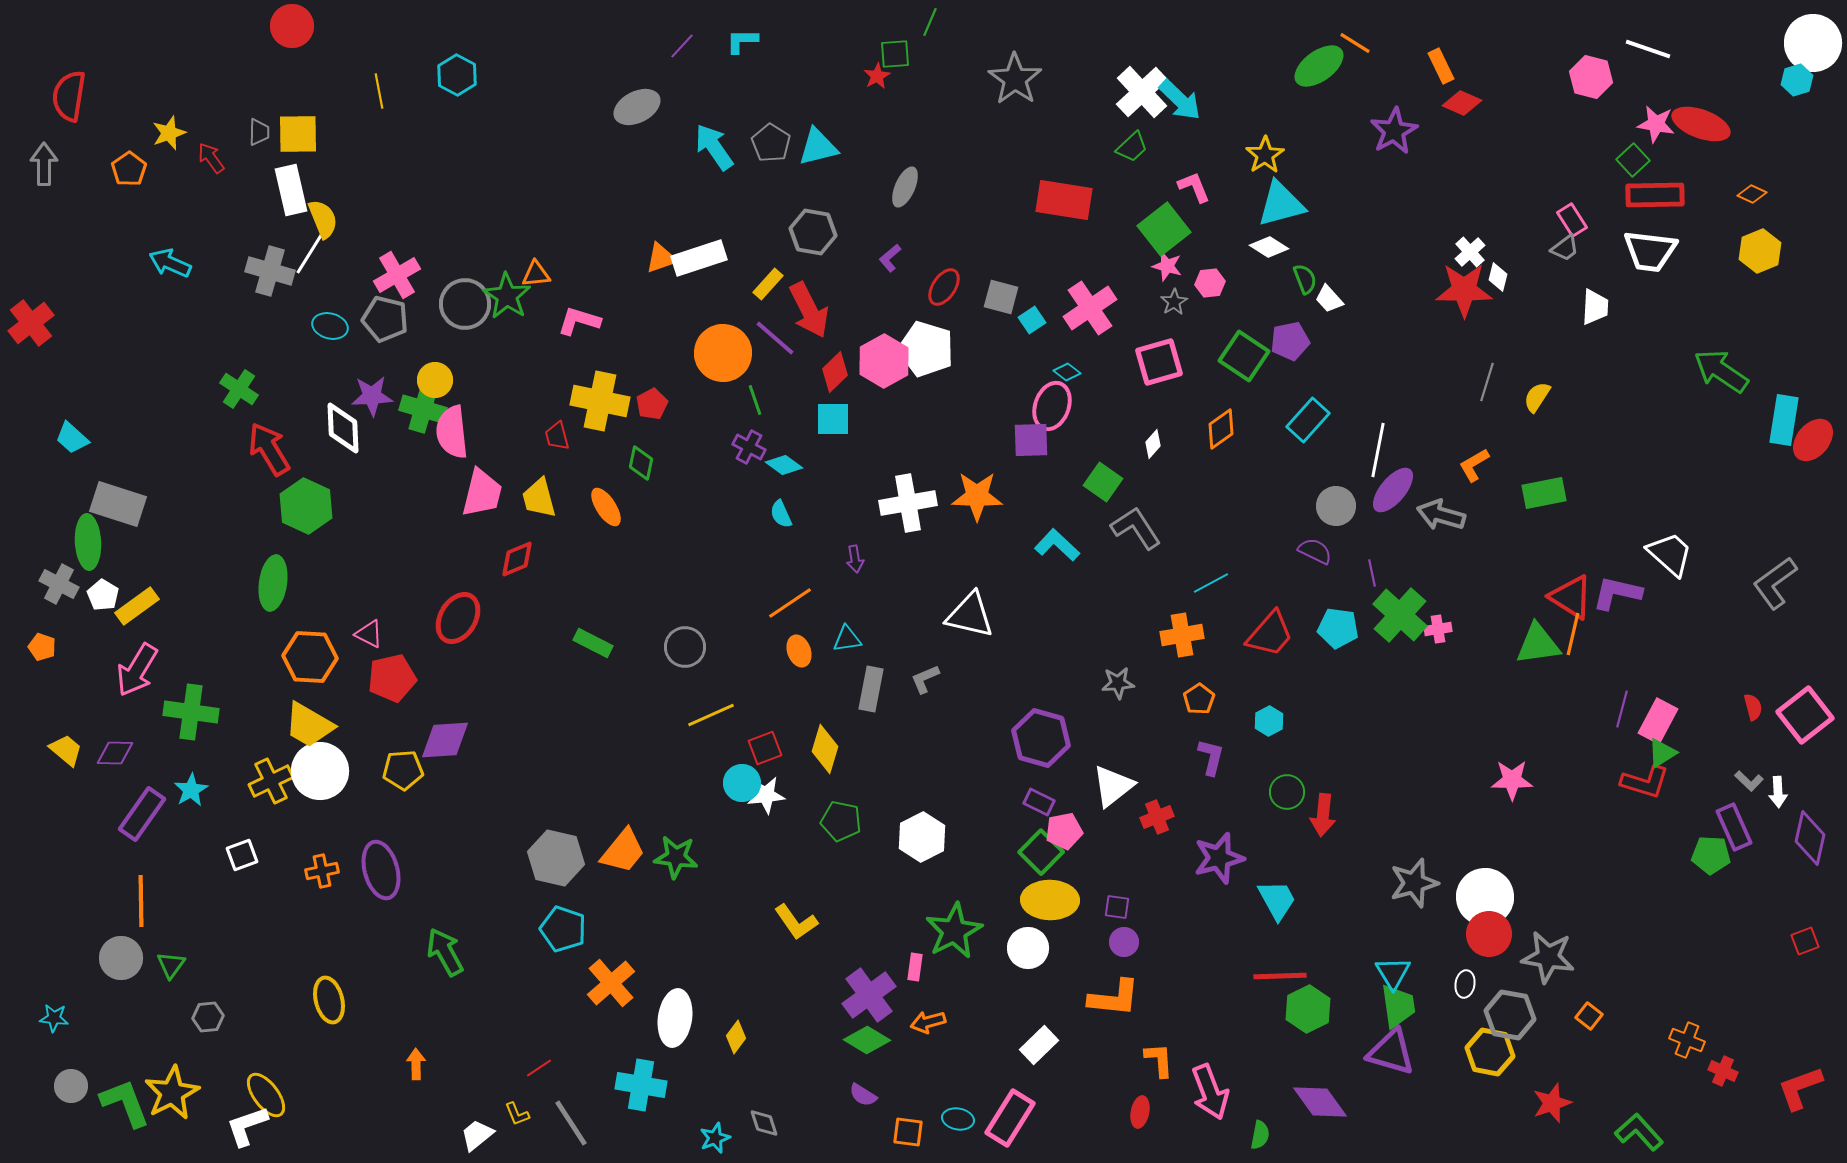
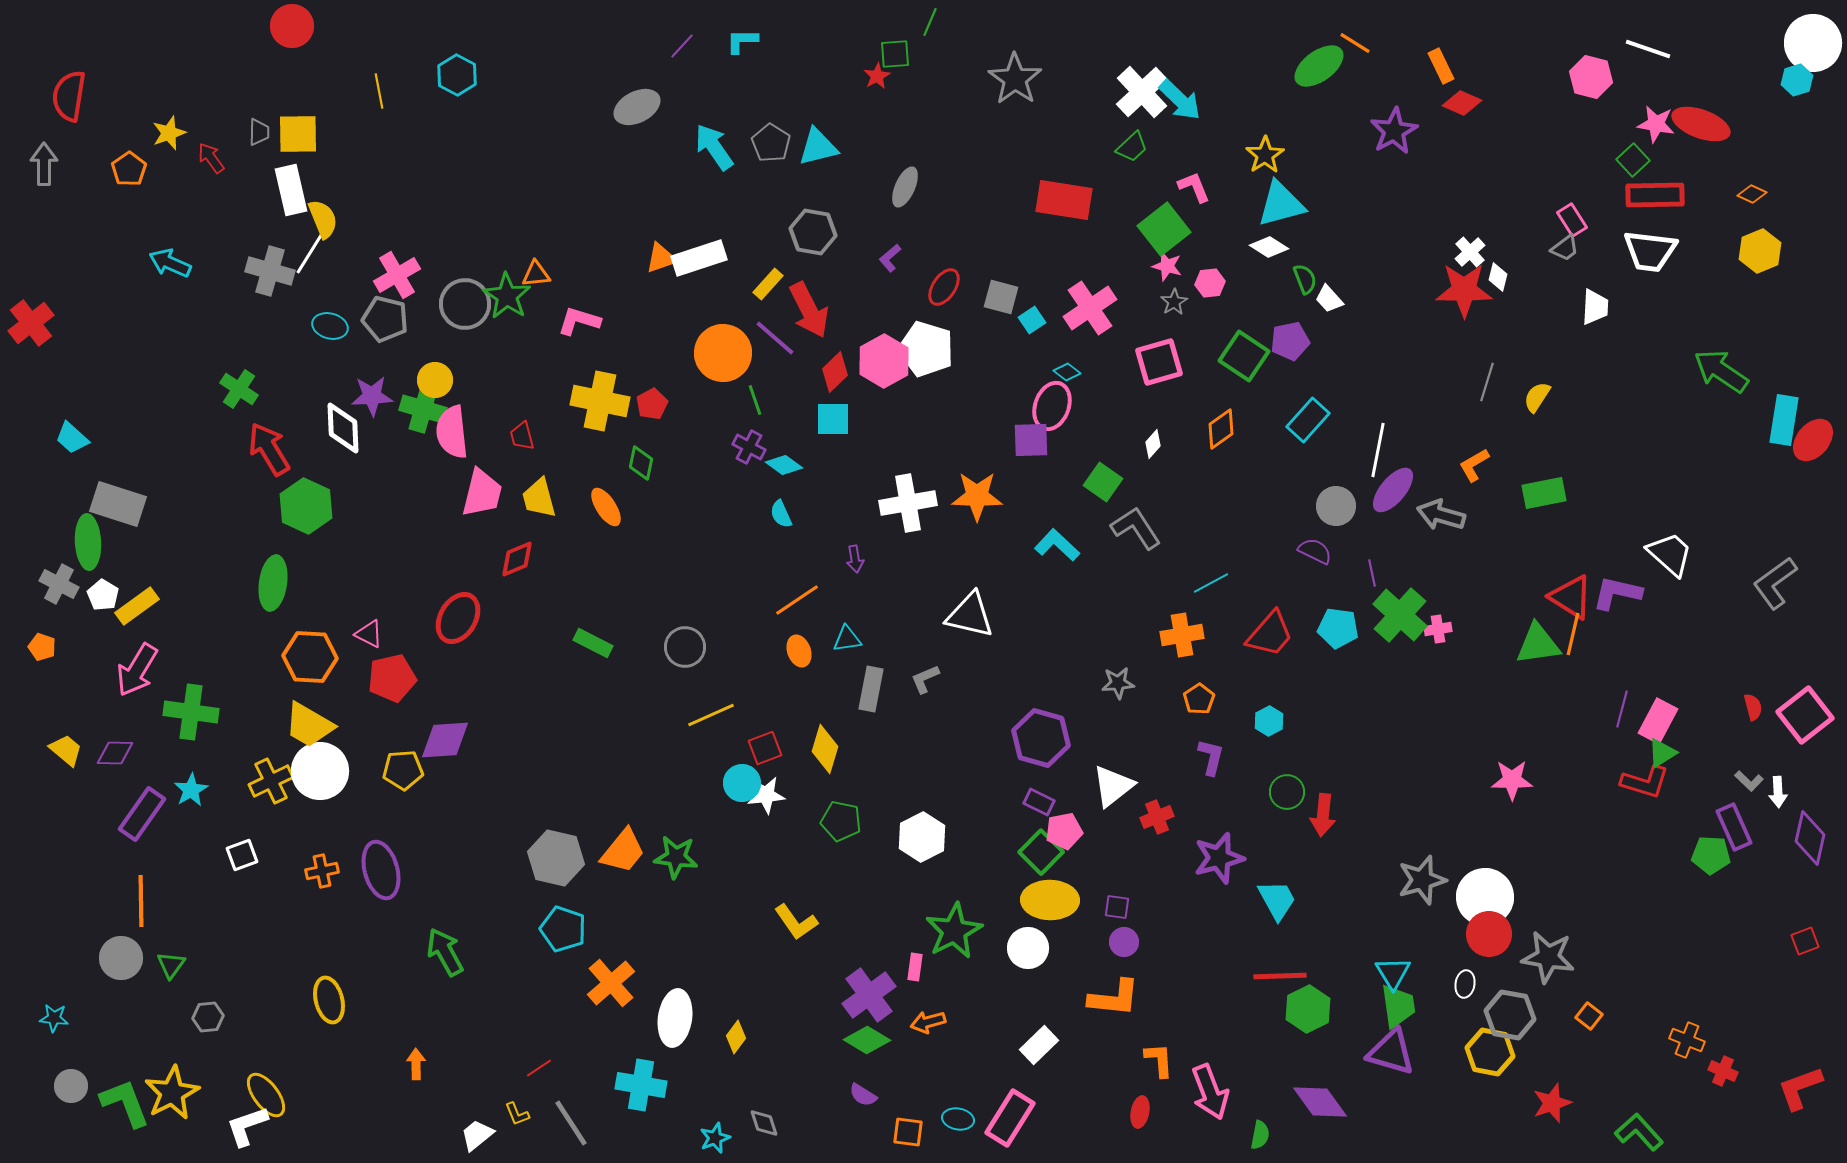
red trapezoid at (557, 436): moved 35 px left
orange line at (790, 603): moved 7 px right, 3 px up
gray star at (1414, 883): moved 8 px right, 3 px up
